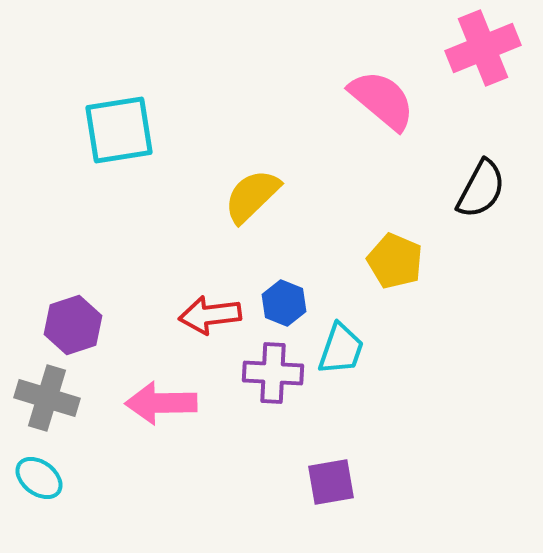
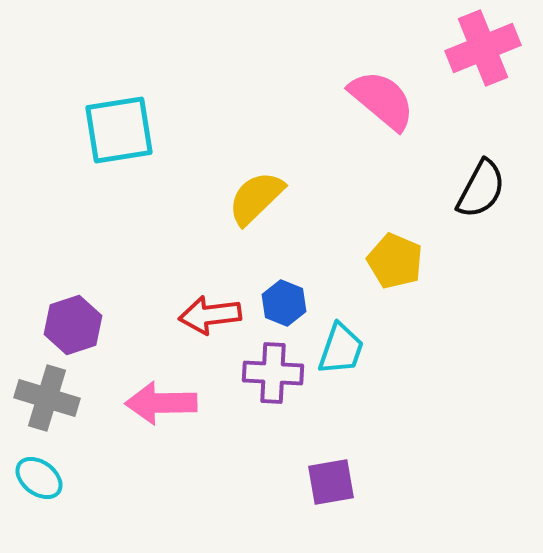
yellow semicircle: moved 4 px right, 2 px down
